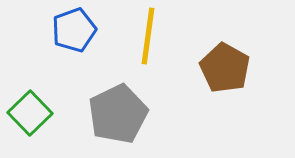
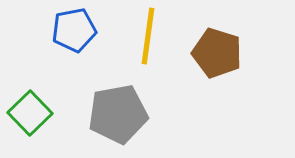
blue pentagon: rotated 9 degrees clockwise
brown pentagon: moved 8 px left, 15 px up; rotated 12 degrees counterclockwise
gray pentagon: rotated 16 degrees clockwise
